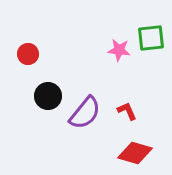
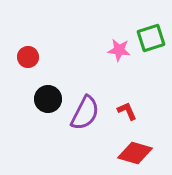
green square: rotated 12 degrees counterclockwise
red circle: moved 3 px down
black circle: moved 3 px down
purple semicircle: rotated 12 degrees counterclockwise
